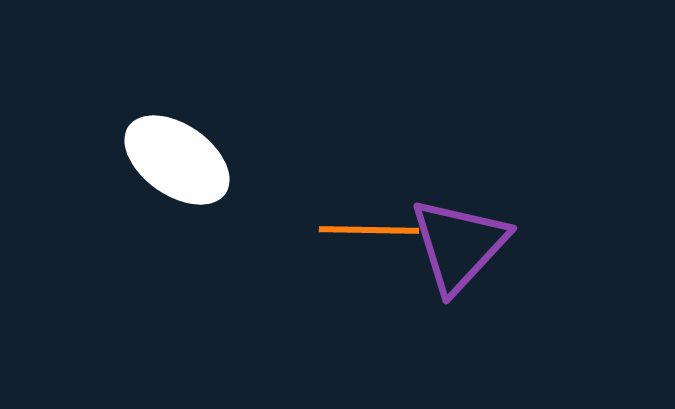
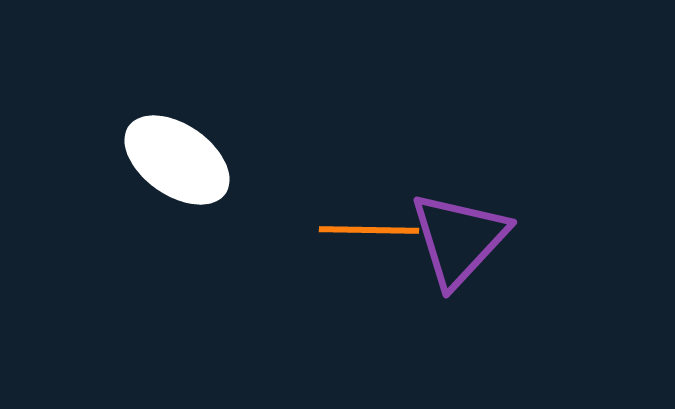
purple triangle: moved 6 px up
